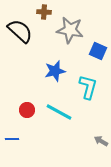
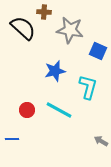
black semicircle: moved 3 px right, 3 px up
cyan line: moved 2 px up
